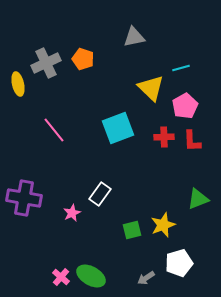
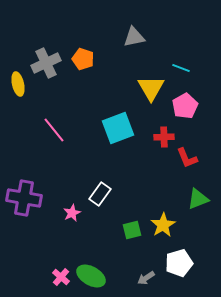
cyan line: rotated 36 degrees clockwise
yellow triangle: rotated 16 degrees clockwise
red L-shape: moved 5 px left, 17 px down; rotated 20 degrees counterclockwise
yellow star: rotated 10 degrees counterclockwise
